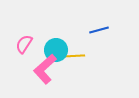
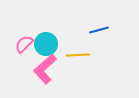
pink semicircle: rotated 12 degrees clockwise
cyan circle: moved 10 px left, 6 px up
yellow line: moved 5 px right, 1 px up
